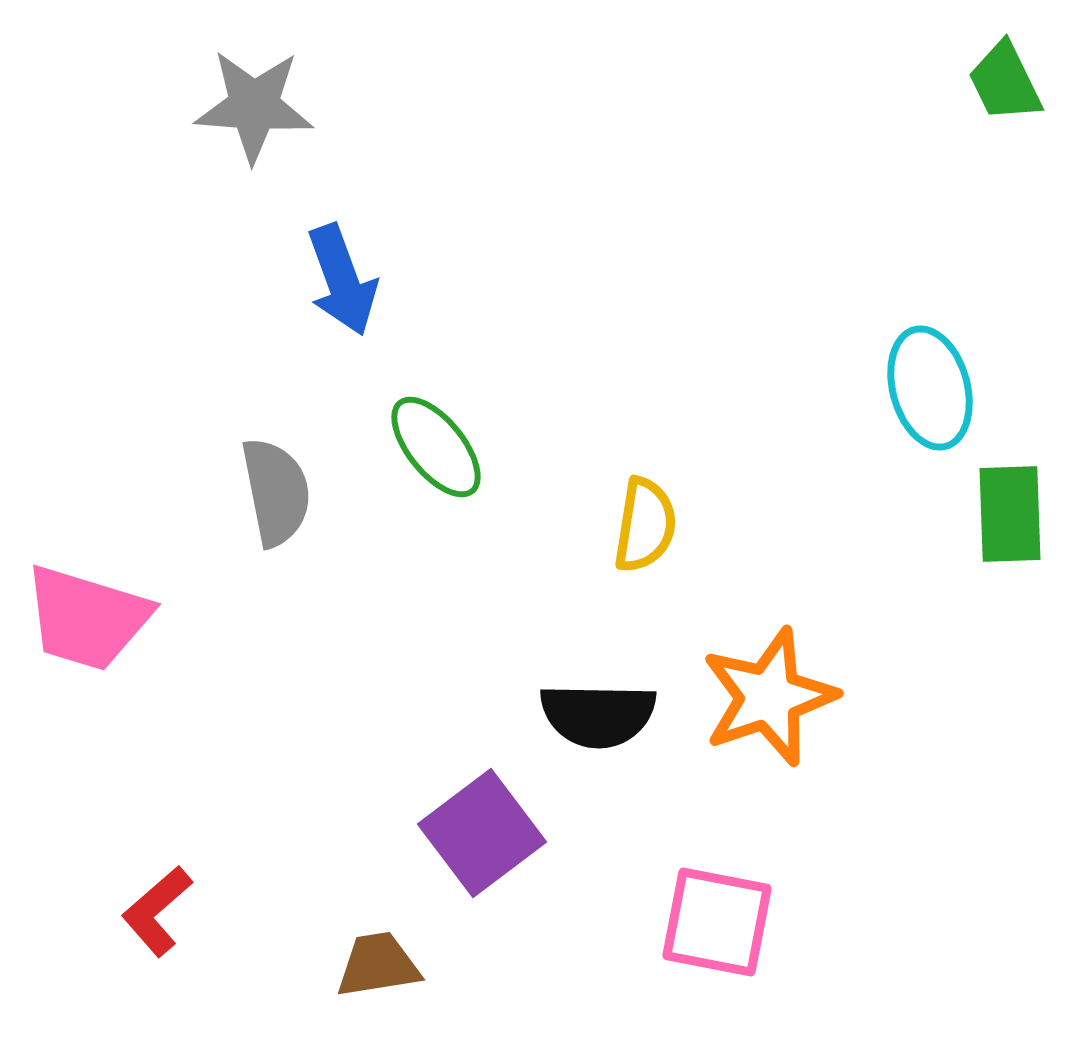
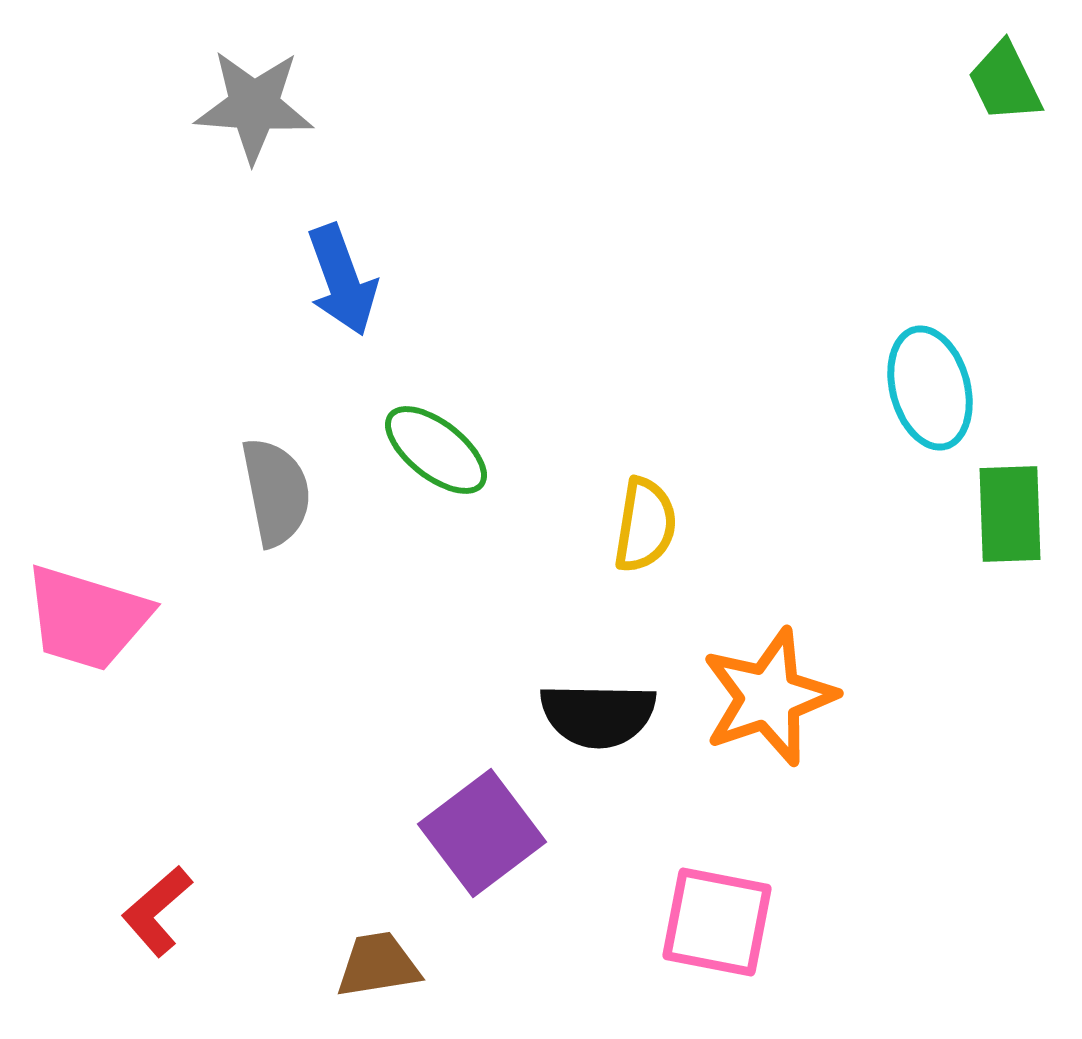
green ellipse: moved 3 px down; rotated 13 degrees counterclockwise
